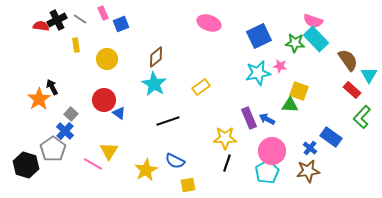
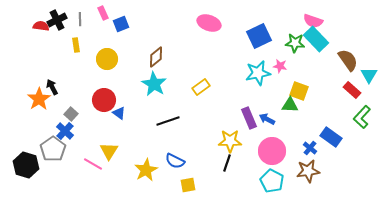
gray line at (80, 19): rotated 56 degrees clockwise
yellow star at (225, 138): moved 5 px right, 3 px down
cyan pentagon at (267, 172): moved 5 px right, 9 px down; rotated 15 degrees counterclockwise
